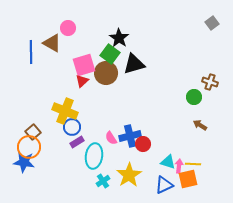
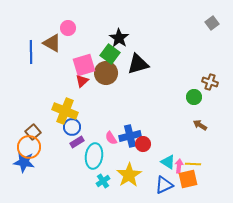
black triangle: moved 4 px right
cyan triangle: rotated 14 degrees clockwise
